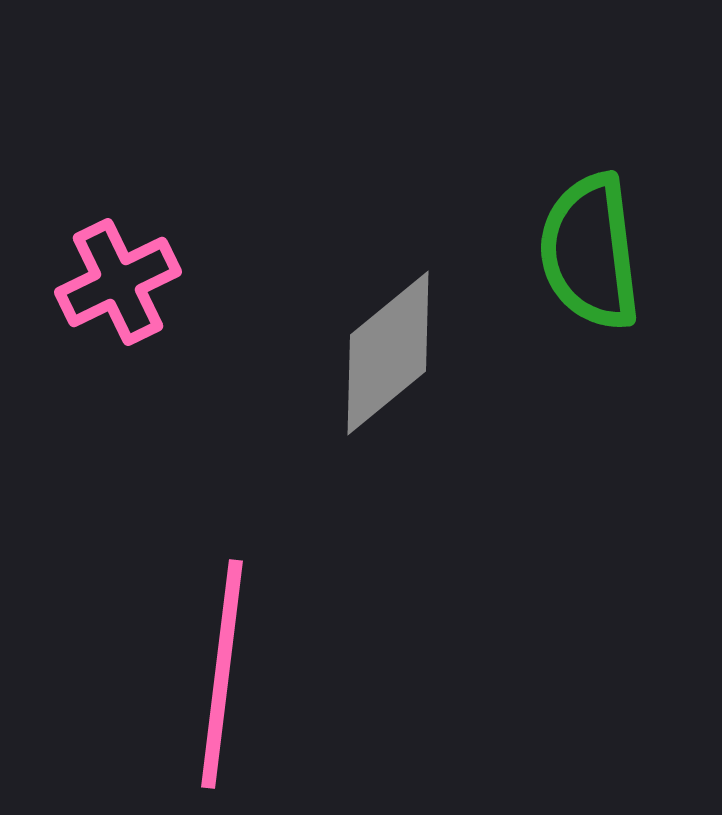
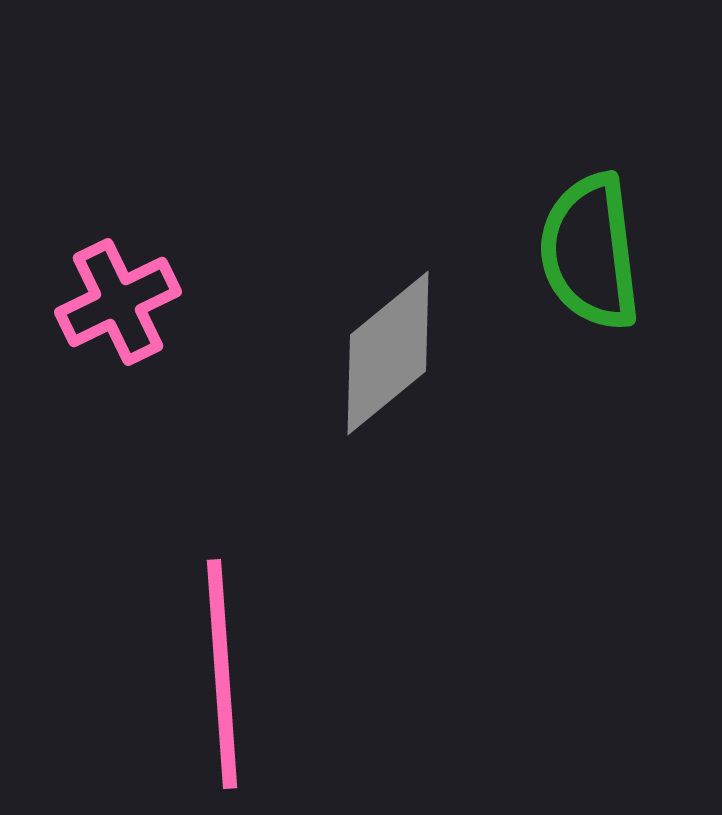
pink cross: moved 20 px down
pink line: rotated 11 degrees counterclockwise
